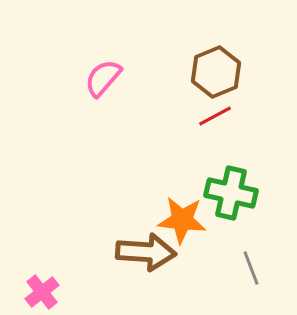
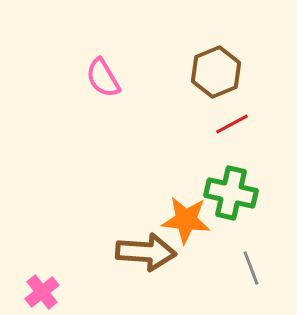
pink semicircle: rotated 72 degrees counterclockwise
red line: moved 17 px right, 8 px down
orange star: moved 4 px right
